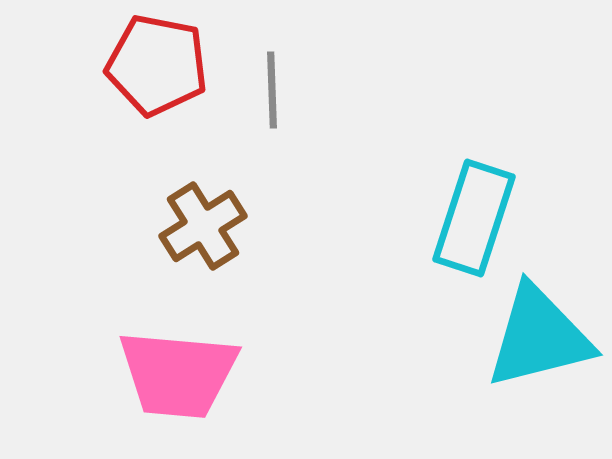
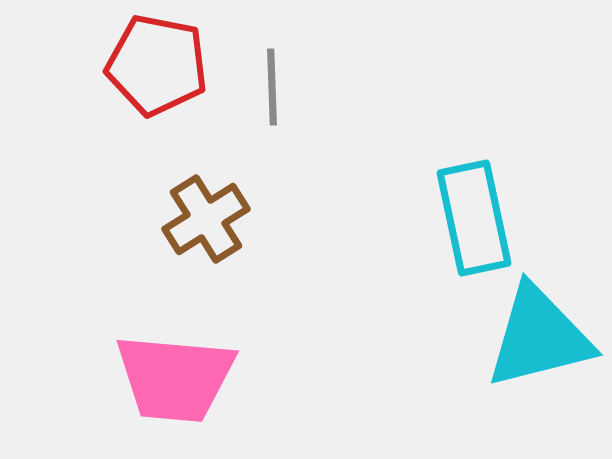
gray line: moved 3 px up
cyan rectangle: rotated 30 degrees counterclockwise
brown cross: moved 3 px right, 7 px up
pink trapezoid: moved 3 px left, 4 px down
